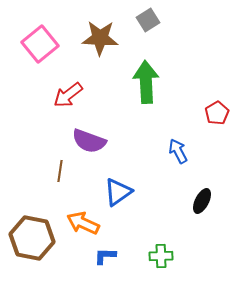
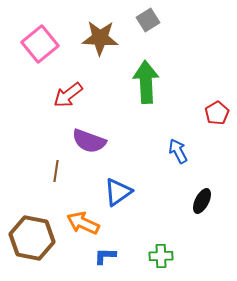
brown line: moved 4 px left
